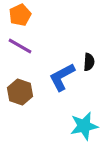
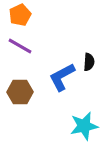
brown hexagon: rotated 20 degrees counterclockwise
